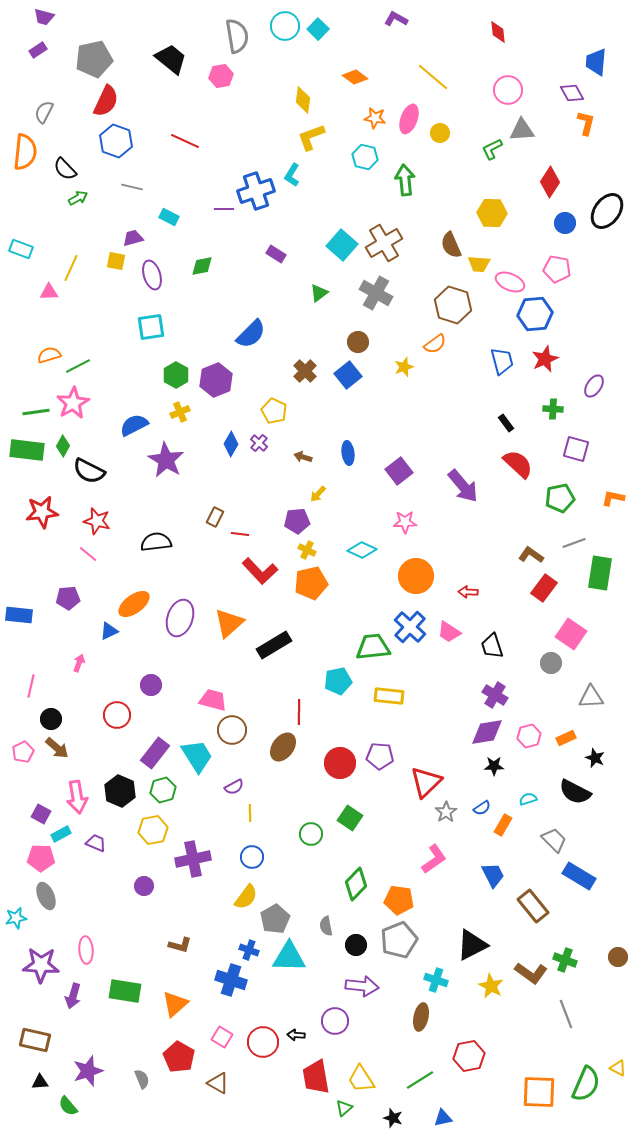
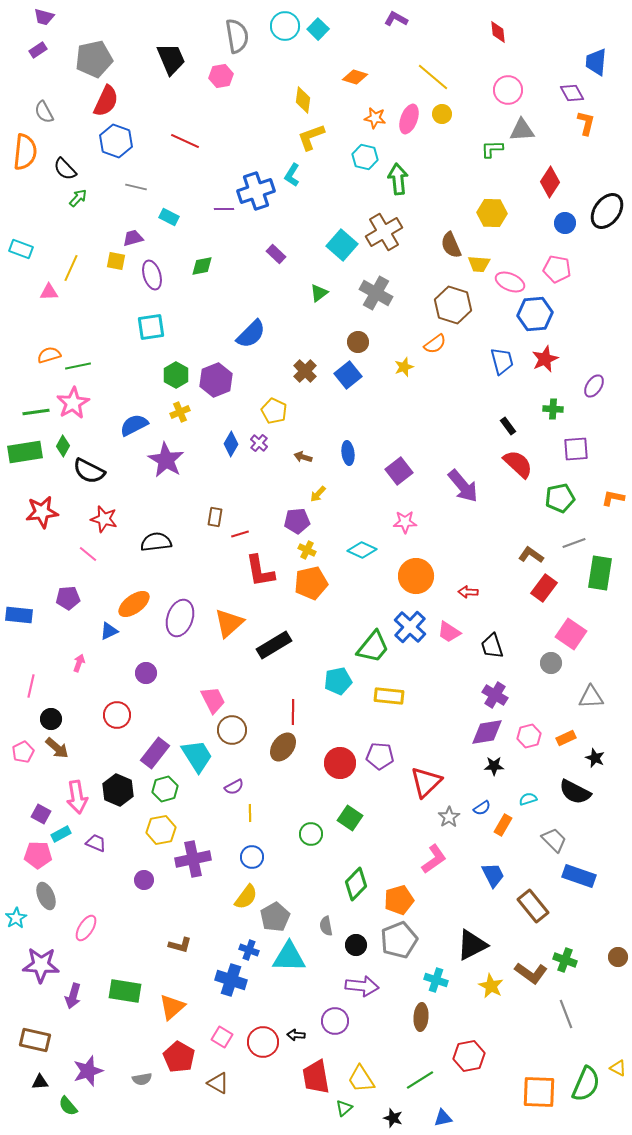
black trapezoid at (171, 59): rotated 28 degrees clockwise
orange diamond at (355, 77): rotated 20 degrees counterclockwise
gray semicircle at (44, 112): rotated 55 degrees counterclockwise
yellow circle at (440, 133): moved 2 px right, 19 px up
green L-shape at (492, 149): rotated 25 degrees clockwise
green arrow at (405, 180): moved 7 px left, 1 px up
gray line at (132, 187): moved 4 px right
green arrow at (78, 198): rotated 18 degrees counterclockwise
brown cross at (384, 243): moved 11 px up
purple rectangle at (276, 254): rotated 12 degrees clockwise
green line at (78, 366): rotated 15 degrees clockwise
black rectangle at (506, 423): moved 2 px right, 3 px down
purple square at (576, 449): rotated 20 degrees counterclockwise
green rectangle at (27, 450): moved 2 px left, 2 px down; rotated 16 degrees counterclockwise
brown rectangle at (215, 517): rotated 18 degrees counterclockwise
red star at (97, 521): moved 7 px right, 2 px up
red line at (240, 534): rotated 24 degrees counterclockwise
red L-shape at (260, 571): rotated 33 degrees clockwise
green trapezoid at (373, 647): rotated 135 degrees clockwise
purple circle at (151, 685): moved 5 px left, 12 px up
pink trapezoid at (213, 700): rotated 48 degrees clockwise
red line at (299, 712): moved 6 px left
green hexagon at (163, 790): moved 2 px right, 1 px up
black hexagon at (120, 791): moved 2 px left, 1 px up
gray star at (446, 812): moved 3 px right, 5 px down
yellow hexagon at (153, 830): moved 8 px right
pink pentagon at (41, 858): moved 3 px left, 3 px up
blue rectangle at (579, 876): rotated 12 degrees counterclockwise
purple circle at (144, 886): moved 6 px up
orange pentagon at (399, 900): rotated 24 degrees counterclockwise
cyan star at (16, 918): rotated 20 degrees counterclockwise
gray pentagon at (275, 919): moved 2 px up
pink ellipse at (86, 950): moved 22 px up; rotated 36 degrees clockwise
orange triangle at (175, 1004): moved 3 px left, 3 px down
brown ellipse at (421, 1017): rotated 8 degrees counterclockwise
gray semicircle at (142, 1079): rotated 102 degrees clockwise
